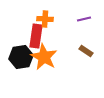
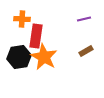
orange cross: moved 23 px left
brown rectangle: rotated 64 degrees counterclockwise
black hexagon: moved 2 px left
